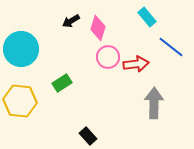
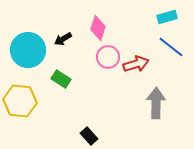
cyan rectangle: moved 20 px right; rotated 66 degrees counterclockwise
black arrow: moved 8 px left, 18 px down
cyan circle: moved 7 px right, 1 px down
red arrow: rotated 10 degrees counterclockwise
green rectangle: moved 1 px left, 4 px up; rotated 66 degrees clockwise
gray arrow: moved 2 px right
black rectangle: moved 1 px right
